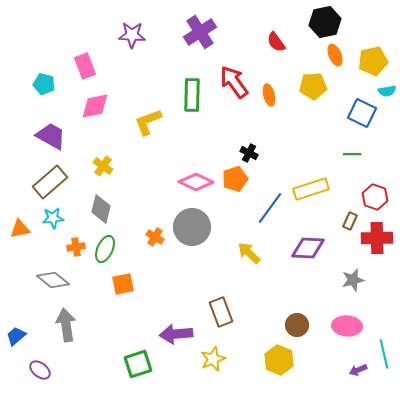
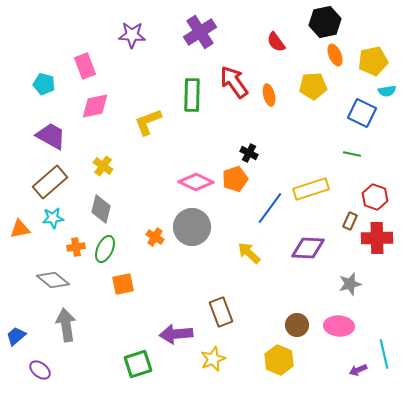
green line at (352, 154): rotated 12 degrees clockwise
gray star at (353, 280): moved 3 px left, 4 px down
pink ellipse at (347, 326): moved 8 px left
